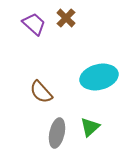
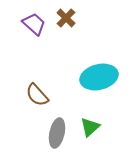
brown semicircle: moved 4 px left, 3 px down
